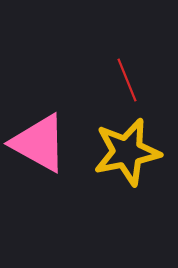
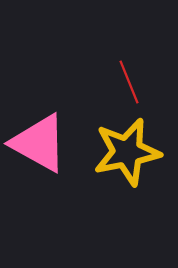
red line: moved 2 px right, 2 px down
